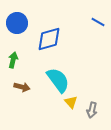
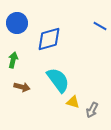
blue line: moved 2 px right, 4 px down
yellow triangle: moved 2 px right; rotated 32 degrees counterclockwise
gray arrow: rotated 14 degrees clockwise
